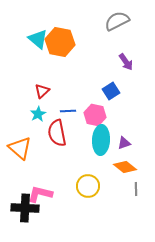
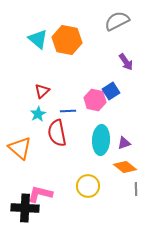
orange hexagon: moved 7 px right, 2 px up
pink hexagon: moved 15 px up
